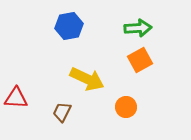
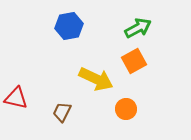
green arrow: rotated 24 degrees counterclockwise
orange square: moved 6 px left, 1 px down
yellow arrow: moved 9 px right
red triangle: rotated 10 degrees clockwise
orange circle: moved 2 px down
